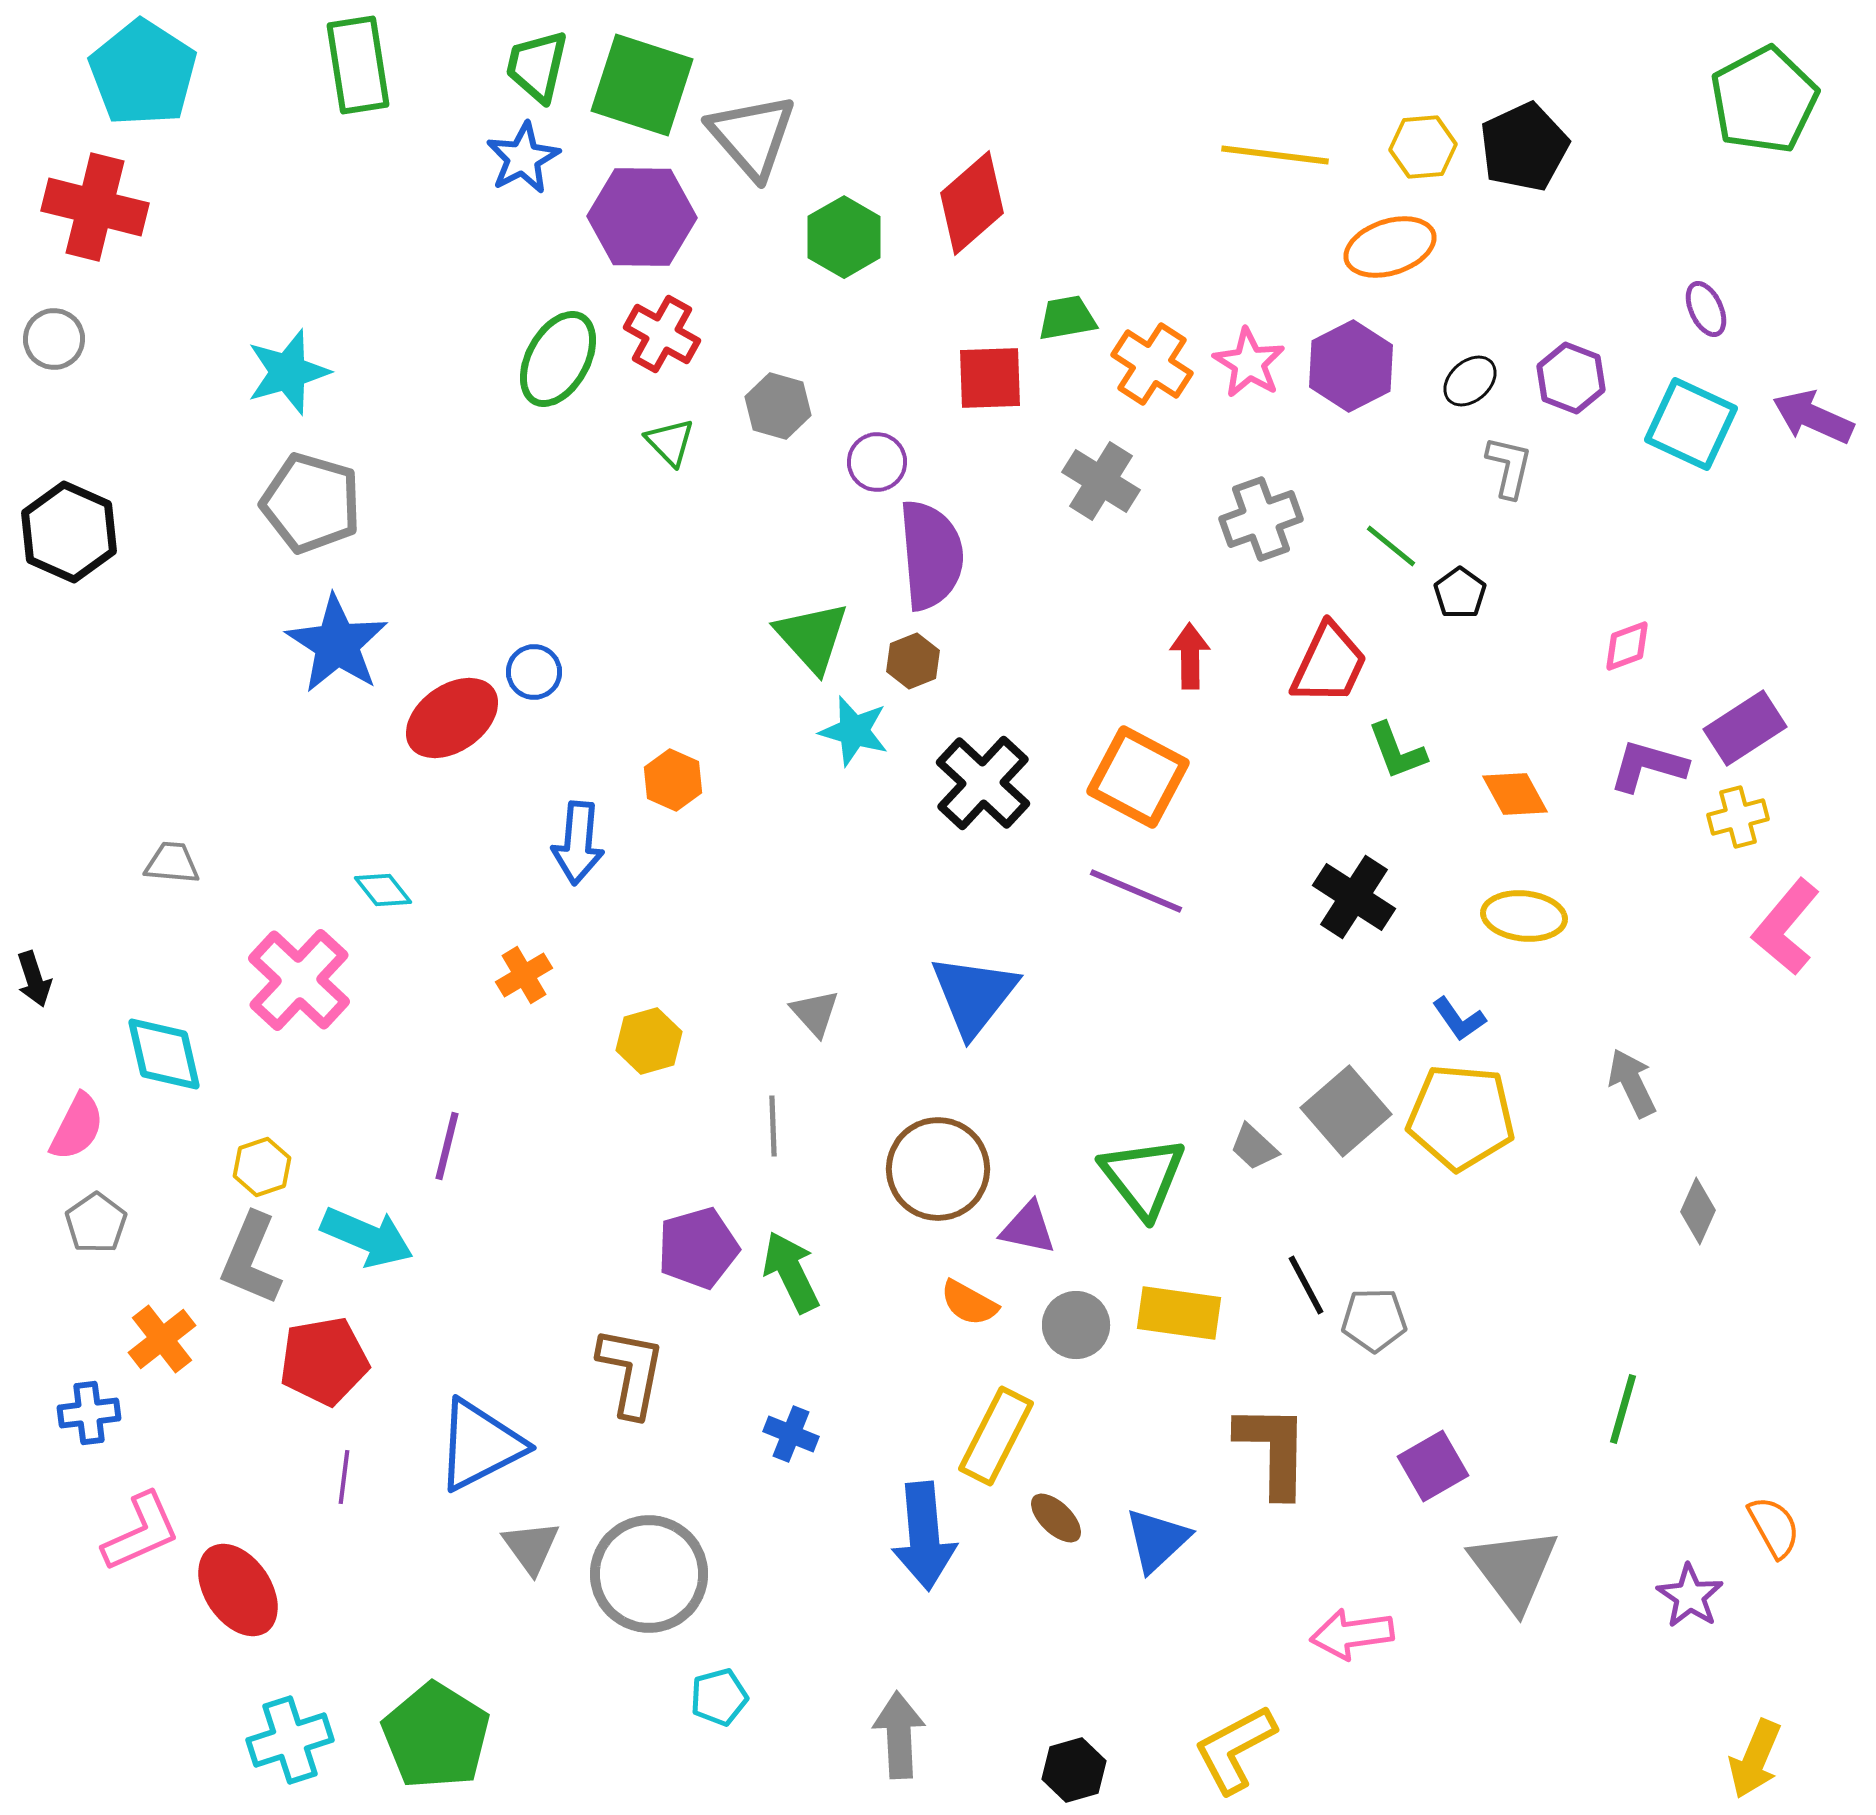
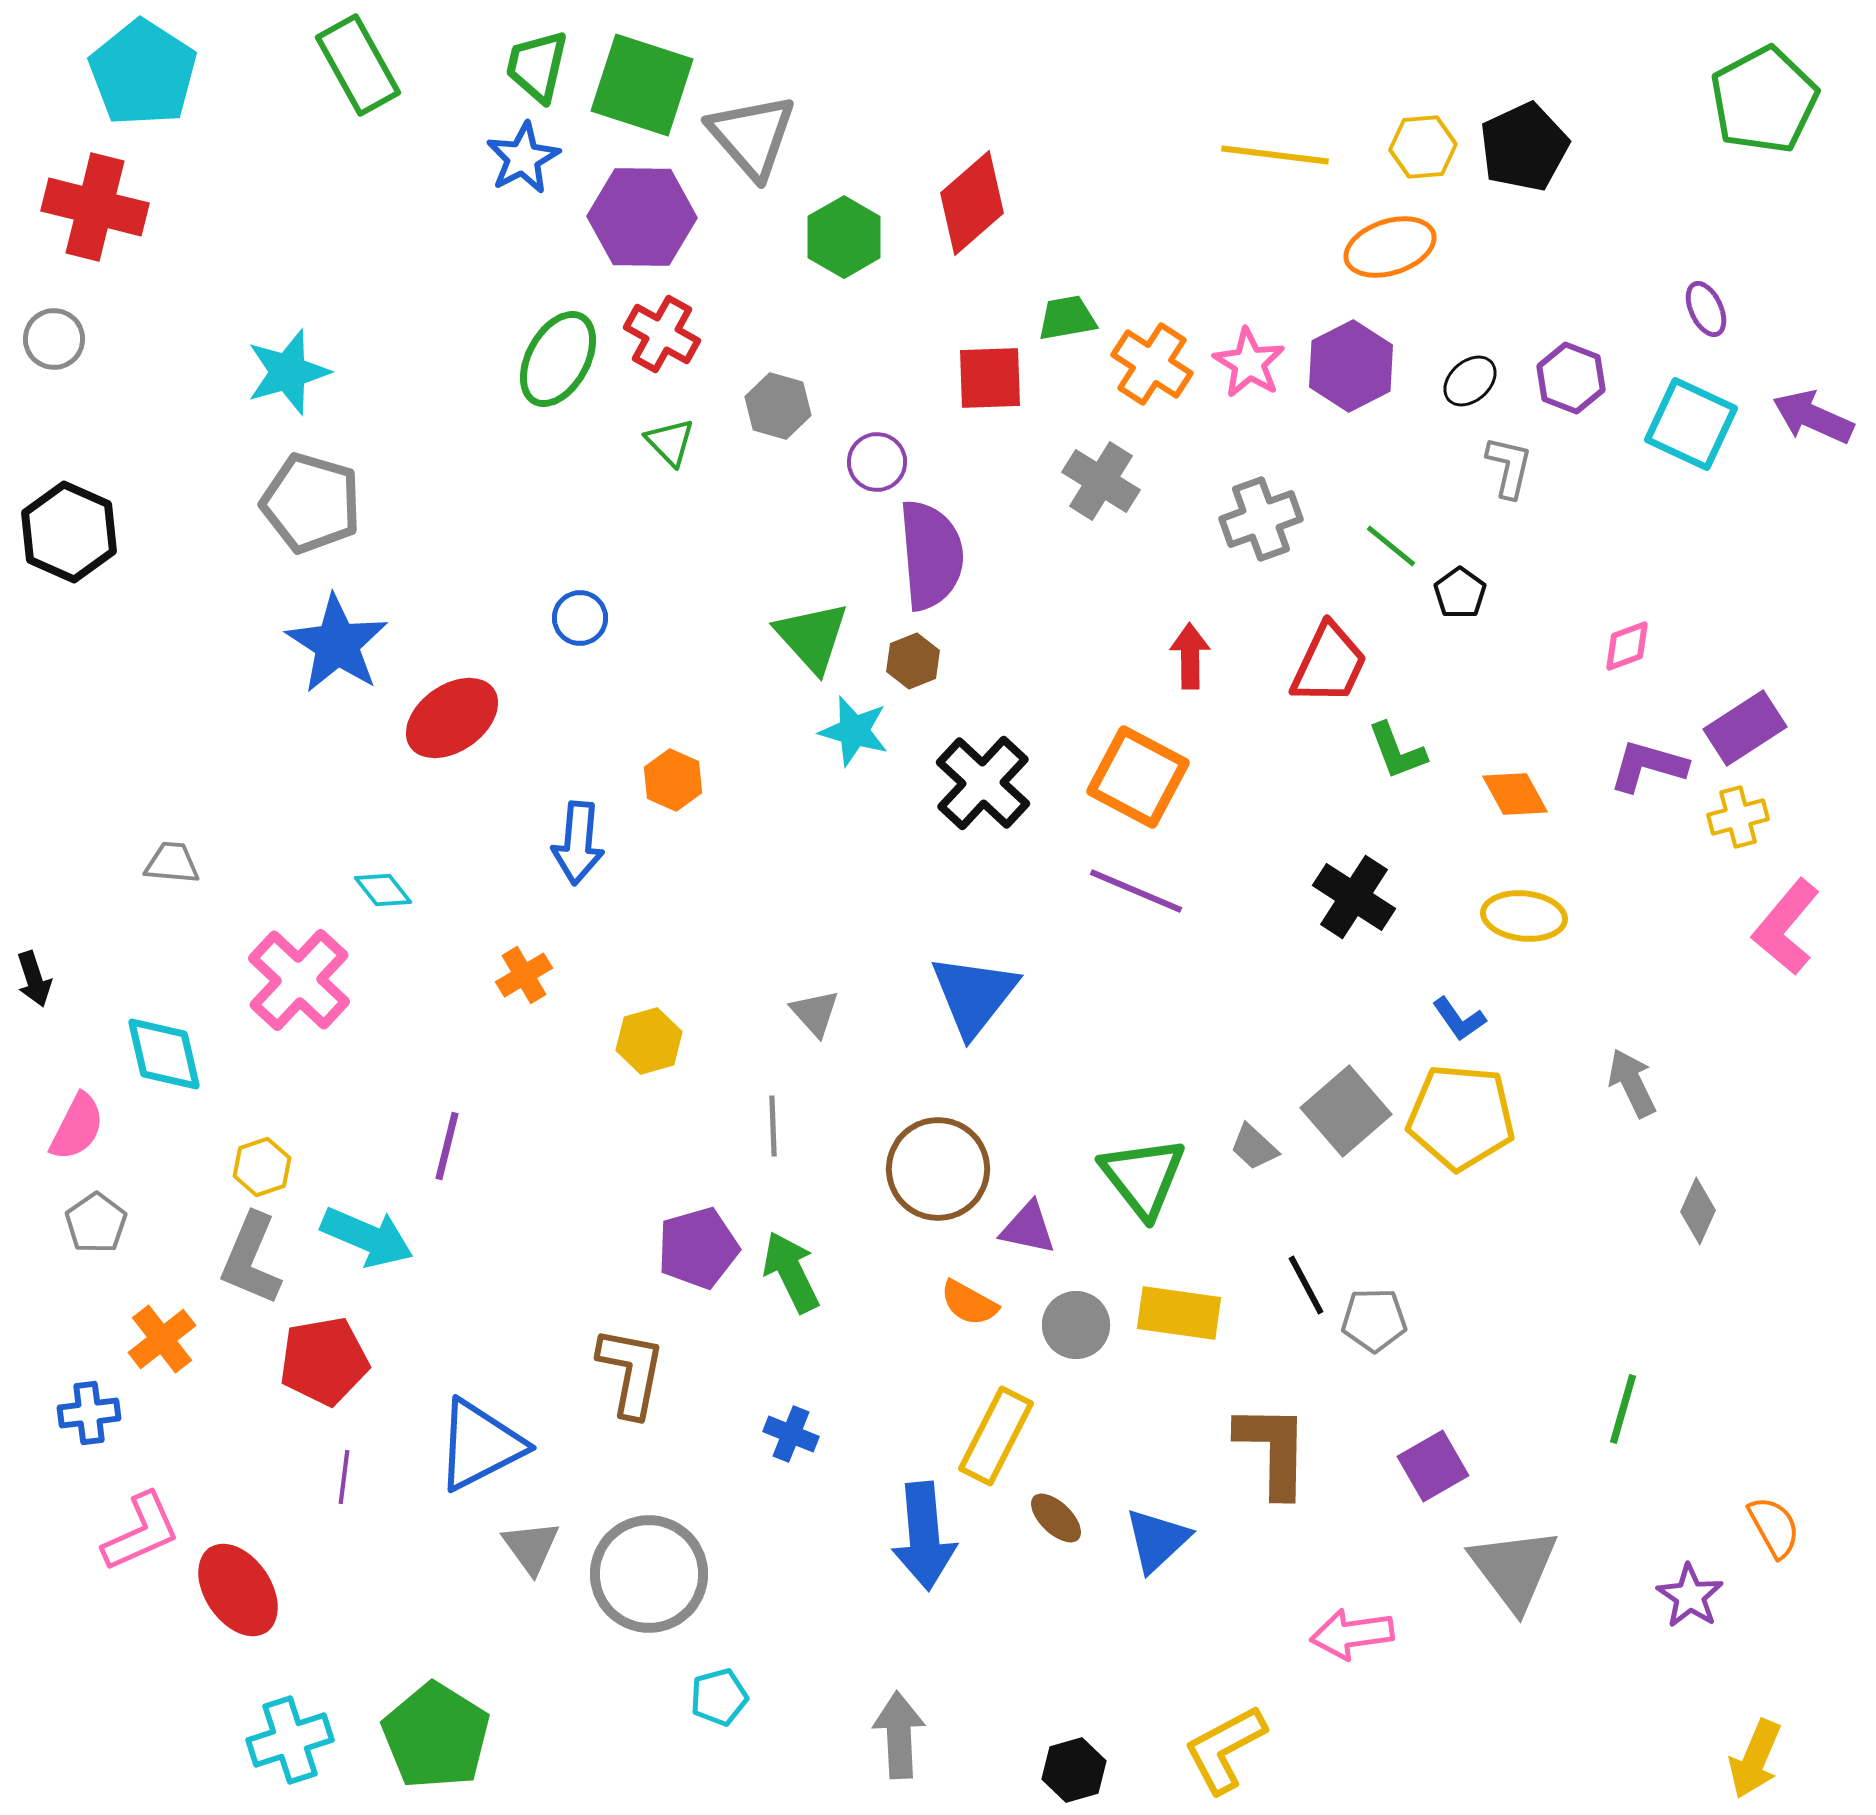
green rectangle at (358, 65): rotated 20 degrees counterclockwise
blue circle at (534, 672): moved 46 px right, 54 px up
yellow L-shape at (1235, 1749): moved 10 px left
